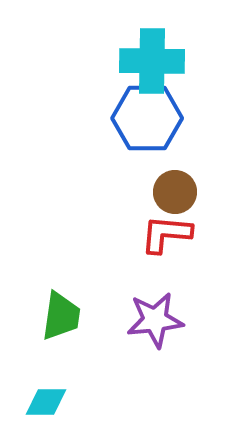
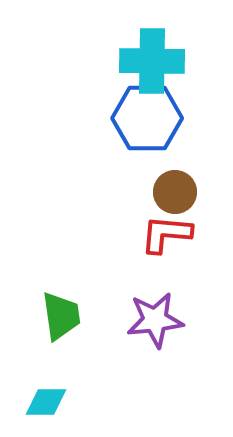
green trapezoid: rotated 16 degrees counterclockwise
